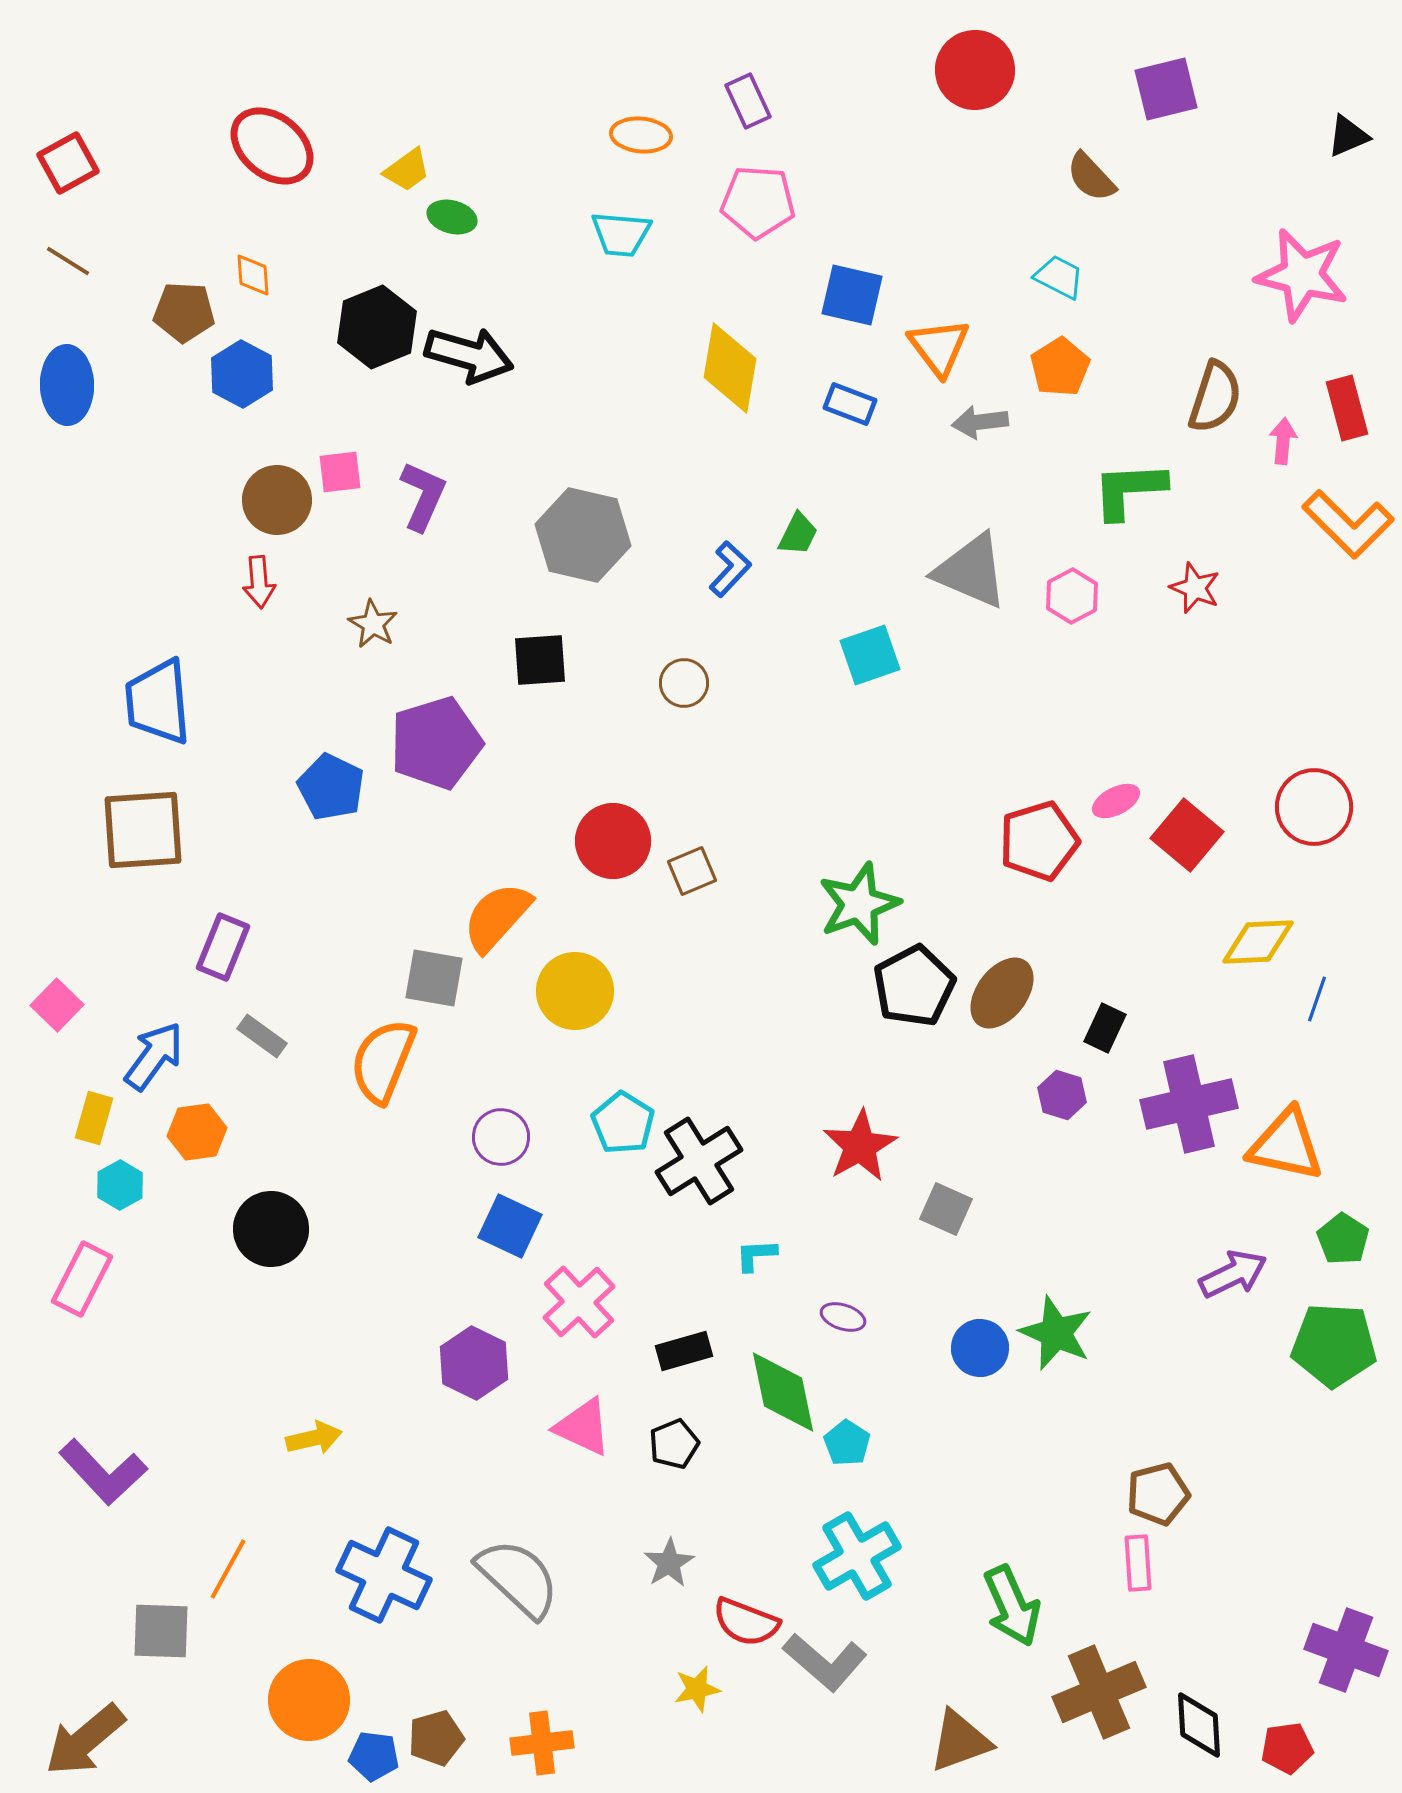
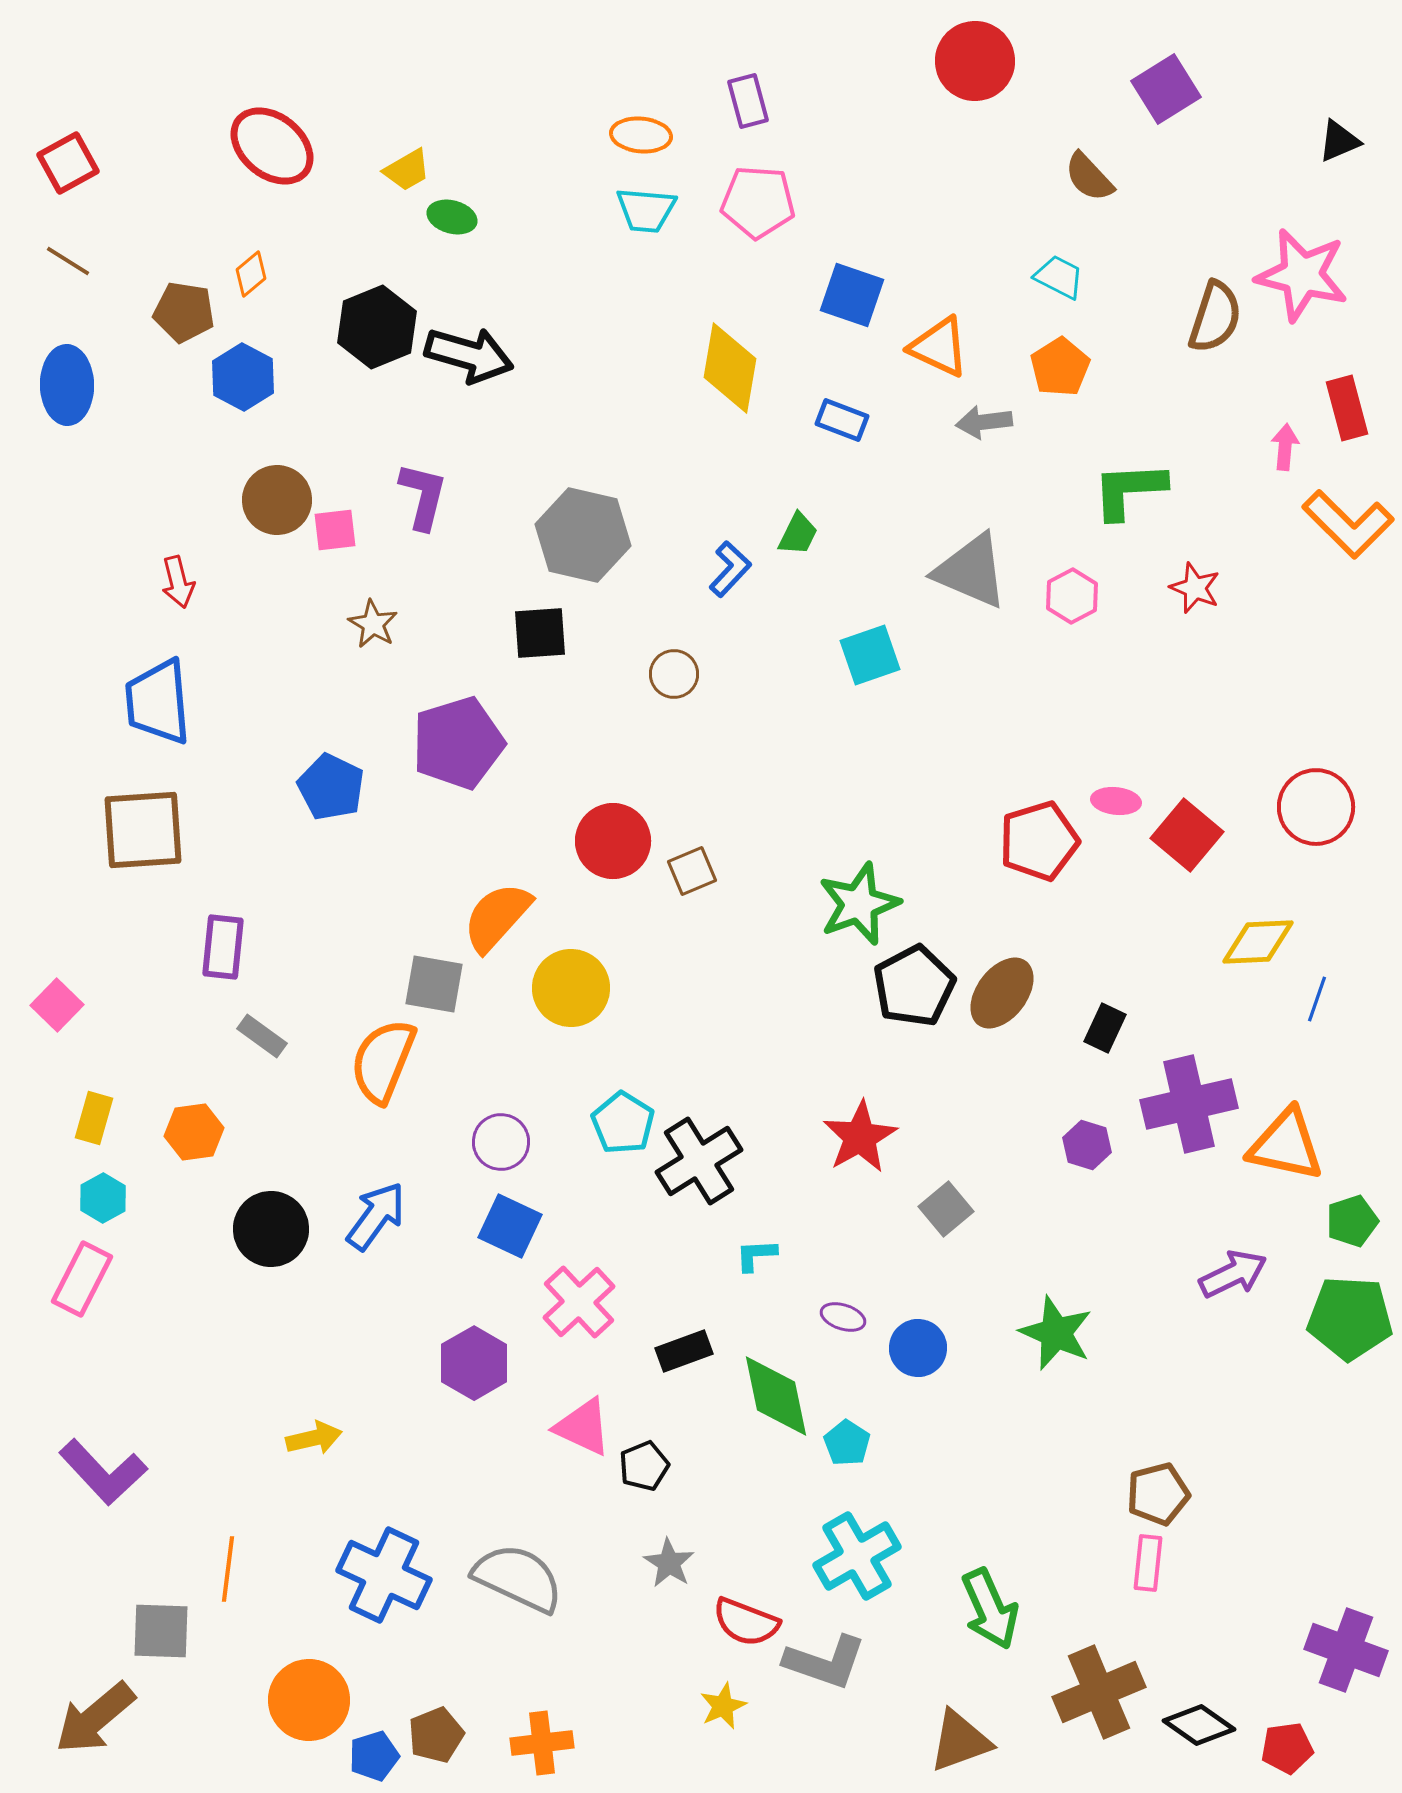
red circle at (975, 70): moved 9 px up
purple square at (1166, 89): rotated 18 degrees counterclockwise
purple rectangle at (748, 101): rotated 10 degrees clockwise
black triangle at (1348, 136): moved 9 px left, 5 px down
yellow trapezoid at (407, 170): rotated 6 degrees clockwise
brown semicircle at (1091, 177): moved 2 px left
cyan trapezoid at (621, 234): moved 25 px right, 24 px up
orange diamond at (253, 275): moved 2 px left, 1 px up; rotated 54 degrees clockwise
blue square at (852, 295): rotated 6 degrees clockwise
brown pentagon at (184, 312): rotated 6 degrees clockwise
orange triangle at (939, 347): rotated 28 degrees counterclockwise
blue hexagon at (242, 374): moved 1 px right, 3 px down
brown semicircle at (1215, 397): moved 80 px up
blue rectangle at (850, 404): moved 8 px left, 16 px down
gray arrow at (980, 422): moved 4 px right
pink arrow at (1283, 441): moved 2 px right, 6 px down
pink square at (340, 472): moved 5 px left, 58 px down
purple L-shape at (423, 496): rotated 10 degrees counterclockwise
red arrow at (259, 582): moved 81 px left; rotated 9 degrees counterclockwise
black square at (540, 660): moved 27 px up
brown circle at (684, 683): moved 10 px left, 9 px up
purple pentagon at (436, 743): moved 22 px right
pink ellipse at (1116, 801): rotated 33 degrees clockwise
red circle at (1314, 807): moved 2 px right
purple rectangle at (223, 947): rotated 16 degrees counterclockwise
gray square at (434, 978): moved 6 px down
yellow circle at (575, 991): moved 4 px left, 3 px up
blue arrow at (154, 1056): moved 222 px right, 160 px down
purple hexagon at (1062, 1095): moved 25 px right, 50 px down
orange hexagon at (197, 1132): moved 3 px left
purple circle at (501, 1137): moved 5 px down
red star at (860, 1146): moved 9 px up
cyan hexagon at (120, 1185): moved 17 px left, 13 px down
gray square at (946, 1209): rotated 26 degrees clockwise
green pentagon at (1343, 1239): moved 9 px right, 18 px up; rotated 21 degrees clockwise
green pentagon at (1334, 1345): moved 16 px right, 27 px up
blue circle at (980, 1348): moved 62 px left
black rectangle at (684, 1351): rotated 4 degrees counterclockwise
purple hexagon at (474, 1363): rotated 4 degrees clockwise
green diamond at (783, 1392): moved 7 px left, 4 px down
black pentagon at (674, 1444): moved 30 px left, 22 px down
gray star at (669, 1563): rotated 9 degrees counterclockwise
pink rectangle at (1138, 1563): moved 10 px right; rotated 10 degrees clockwise
orange line at (228, 1569): rotated 22 degrees counterclockwise
gray semicircle at (518, 1578): rotated 18 degrees counterclockwise
green arrow at (1012, 1606): moved 22 px left, 3 px down
gray L-shape at (825, 1662): rotated 22 degrees counterclockwise
yellow star at (697, 1689): moved 26 px right, 17 px down; rotated 12 degrees counterclockwise
black diamond at (1199, 1725): rotated 52 degrees counterclockwise
brown pentagon at (436, 1738): moved 3 px up; rotated 6 degrees counterclockwise
brown arrow at (85, 1740): moved 10 px right, 22 px up
blue pentagon at (374, 1756): rotated 24 degrees counterclockwise
